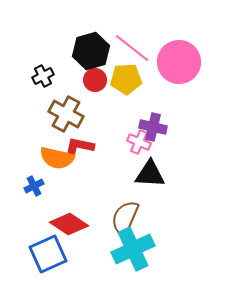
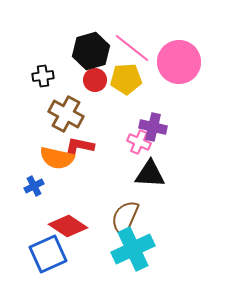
black cross: rotated 20 degrees clockwise
red diamond: moved 1 px left, 2 px down
